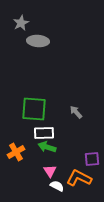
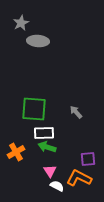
purple square: moved 4 px left
